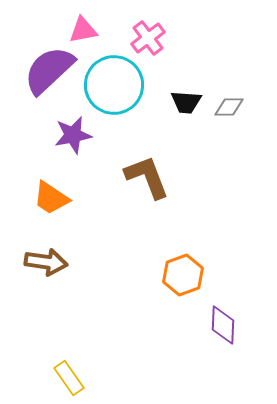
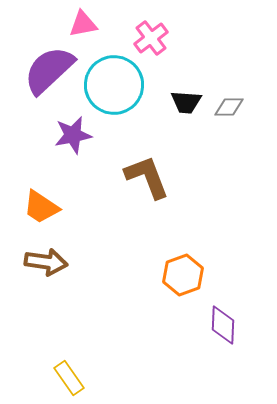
pink triangle: moved 6 px up
pink cross: moved 3 px right
orange trapezoid: moved 10 px left, 9 px down
